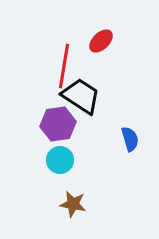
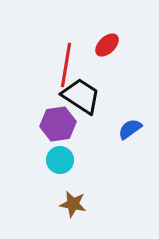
red ellipse: moved 6 px right, 4 px down
red line: moved 2 px right, 1 px up
blue semicircle: moved 10 px up; rotated 110 degrees counterclockwise
